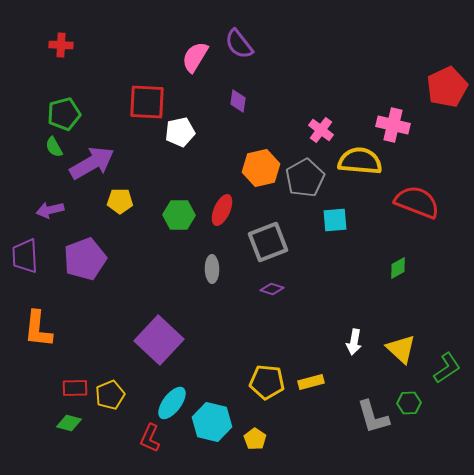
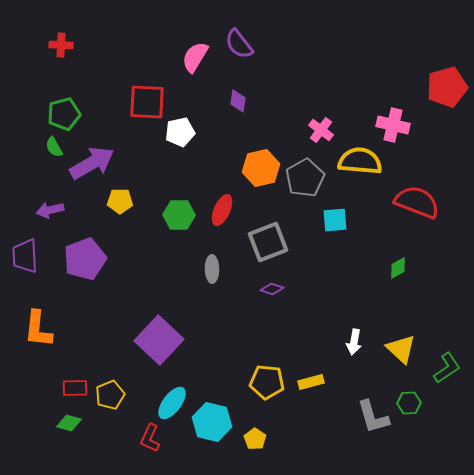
red pentagon at (447, 87): rotated 9 degrees clockwise
